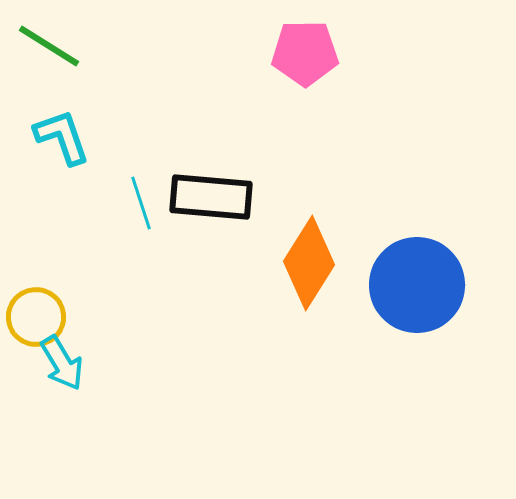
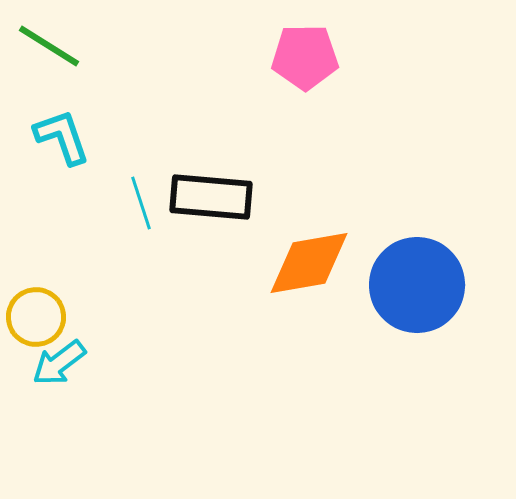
pink pentagon: moved 4 px down
orange diamond: rotated 48 degrees clockwise
cyan arrow: moved 3 px left; rotated 84 degrees clockwise
